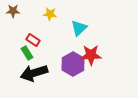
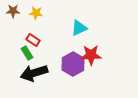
yellow star: moved 14 px left, 1 px up
cyan triangle: rotated 18 degrees clockwise
